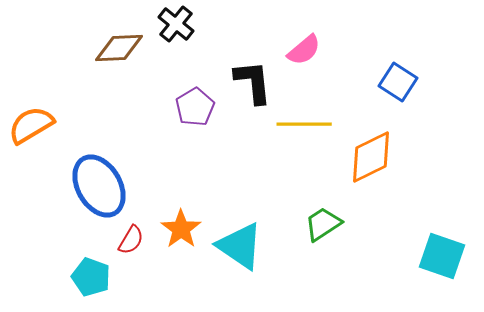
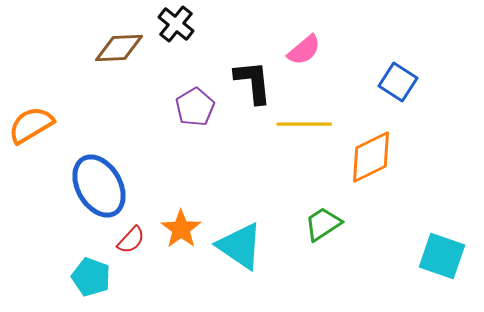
red semicircle: rotated 12 degrees clockwise
